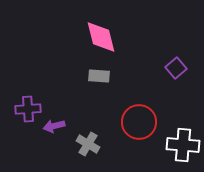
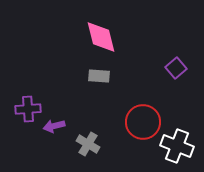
red circle: moved 4 px right
white cross: moved 6 px left, 1 px down; rotated 16 degrees clockwise
